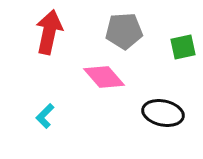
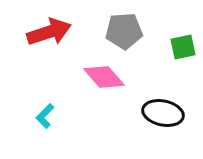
red arrow: rotated 60 degrees clockwise
